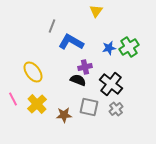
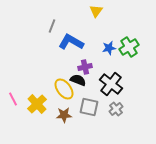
yellow ellipse: moved 31 px right, 17 px down
